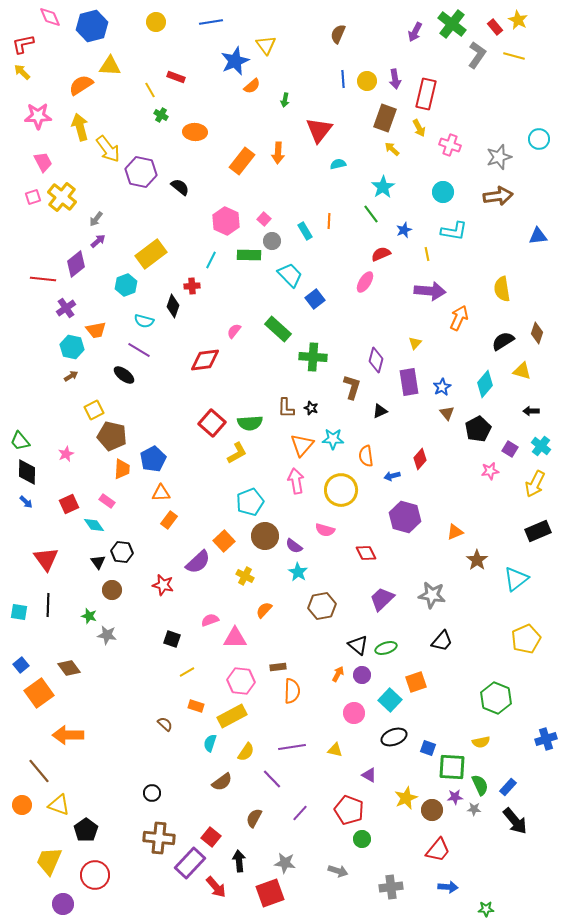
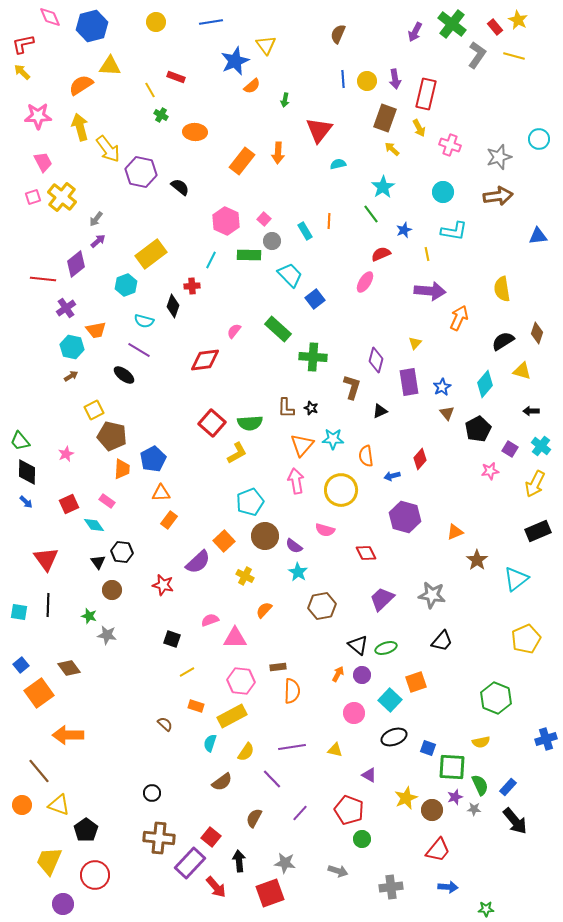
purple star at (455, 797): rotated 14 degrees counterclockwise
